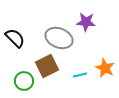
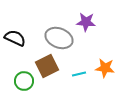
black semicircle: rotated 20 degrees counterclockwise
orange star: rotated 18 degrees counterclockwise
cyan line: moved 1 px left, 1 px up
